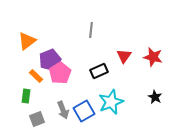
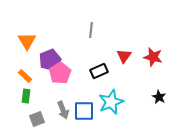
orange triangle: rotated 24 degrees counterclockwise
orange rectangle: moved 11 px left
black star: moved 4 px right
blue square: rotated 30 degrees clockwise
